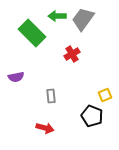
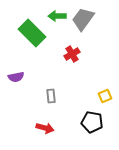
yellow square: moved 1 px down
black pentagon: moved 6 px down; rotated 10 degrees counterclockwise
